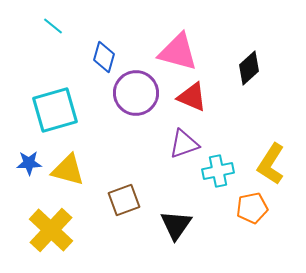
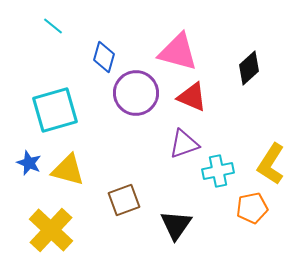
blue star: rotated 25 degrees clockwise
